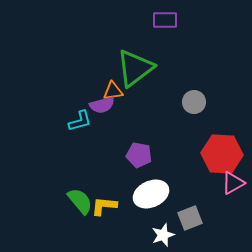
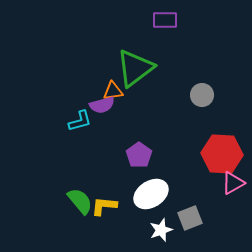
gray circle: moved 8 px right, 7 px up
purple pentagon: rotated 25 degrees clockwise
white ellipse: rotated 8 degrees counterclockwise
white star: moved 2 px left, 5 px up
